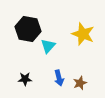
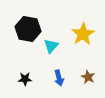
yellow star: rotated 20 degrees clockwise
cyan triangle: moved 3 px right
brown star: moved 8 px right, 6 px up; rotated 24 degrees counterclockwise
